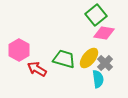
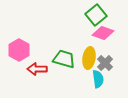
pink diamond: moved 1 px left; rotated 10 degrees clockwise
yellow ellipse: rotated 30 degrees counterclockwise
red arrow: rotated 30 degrees counterclockwise
